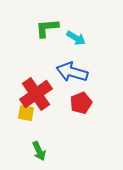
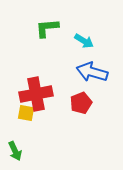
cyan arrow: moved 8 px right, 3 px down
blue arrow: moved 20 px right
red cross: rotated 24 degrees clockwise
green arrow: moved 24 px left
